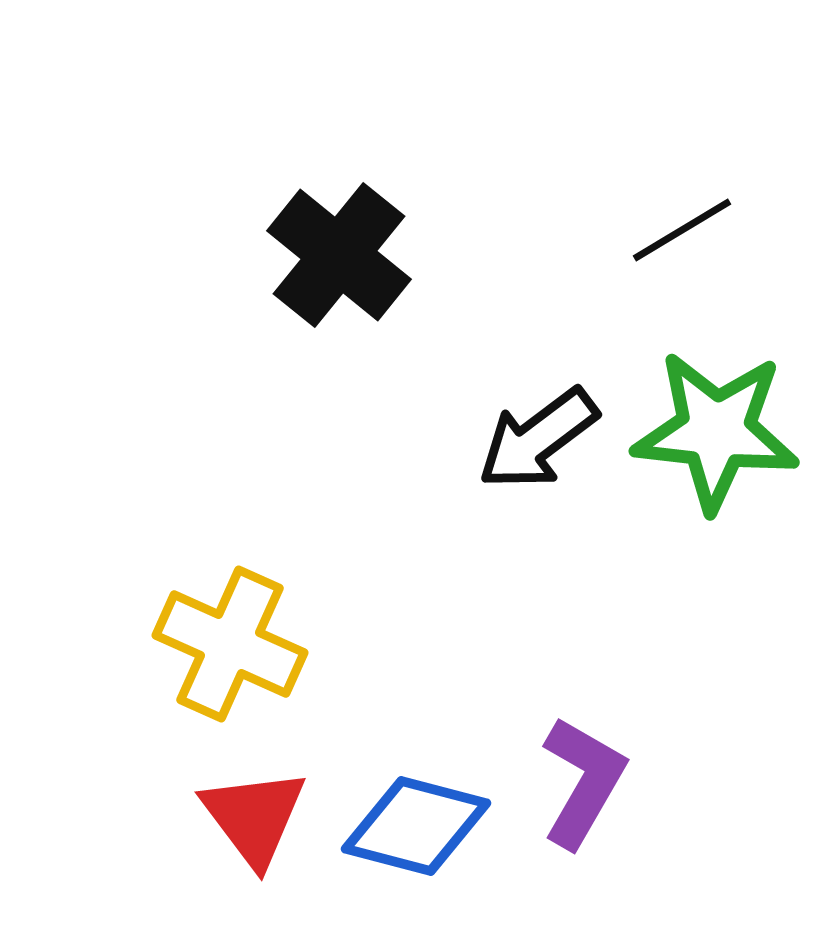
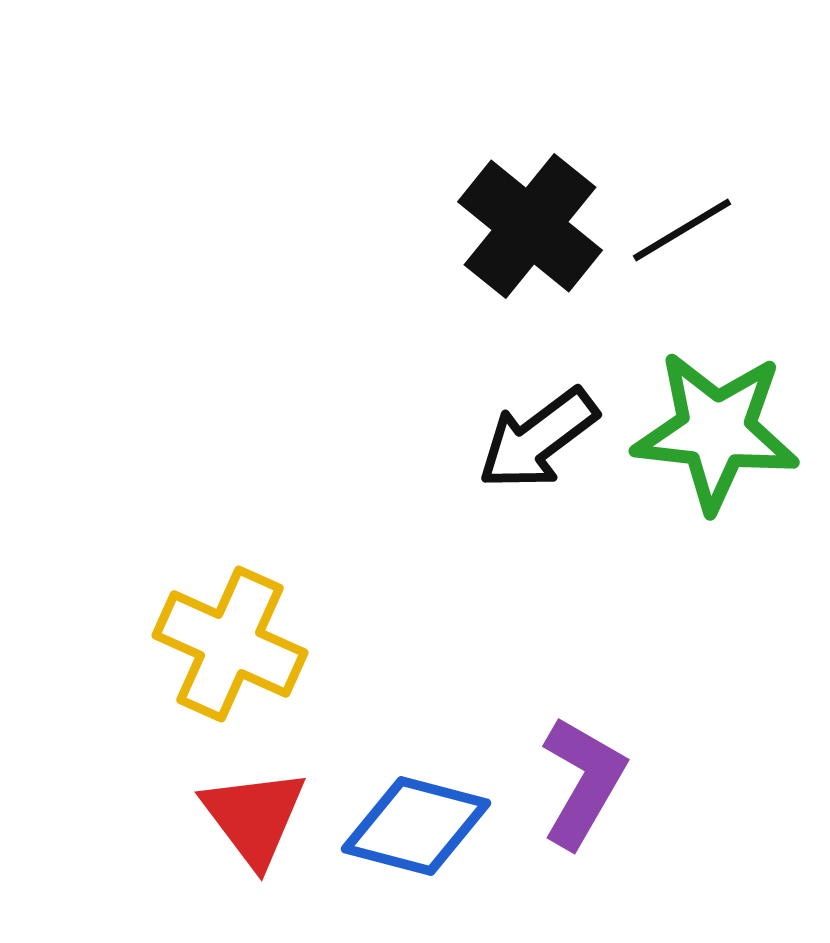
black cross: moved 191 px right, 29 px up
